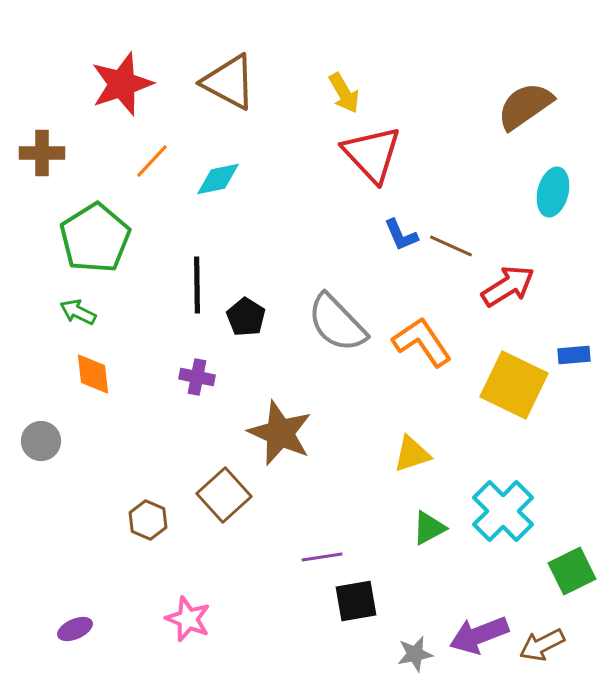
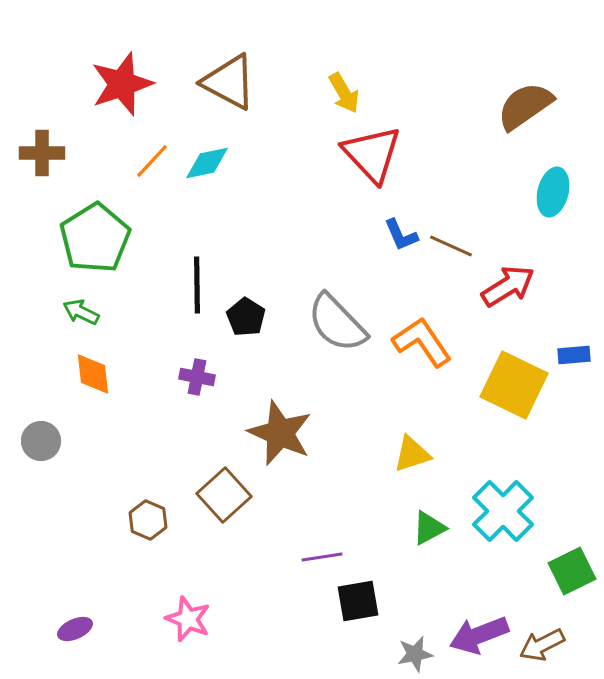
cyan diamond: moved 11 px left, 16 px up
green arrow: moved 3 px right
black square: moved 2 px right
